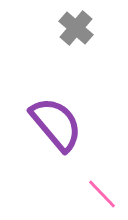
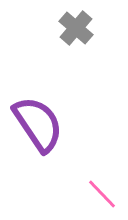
purple semicircle: moved 18 px left; rotated 6 degrees clockwise
